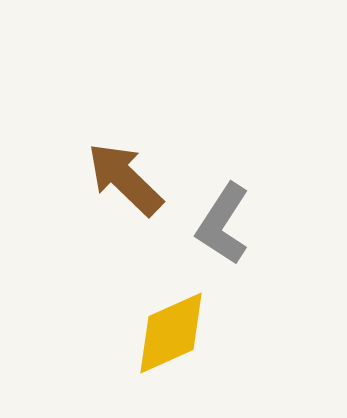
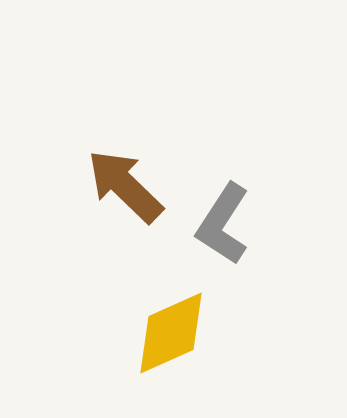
brown arrow: moved 7 px down
